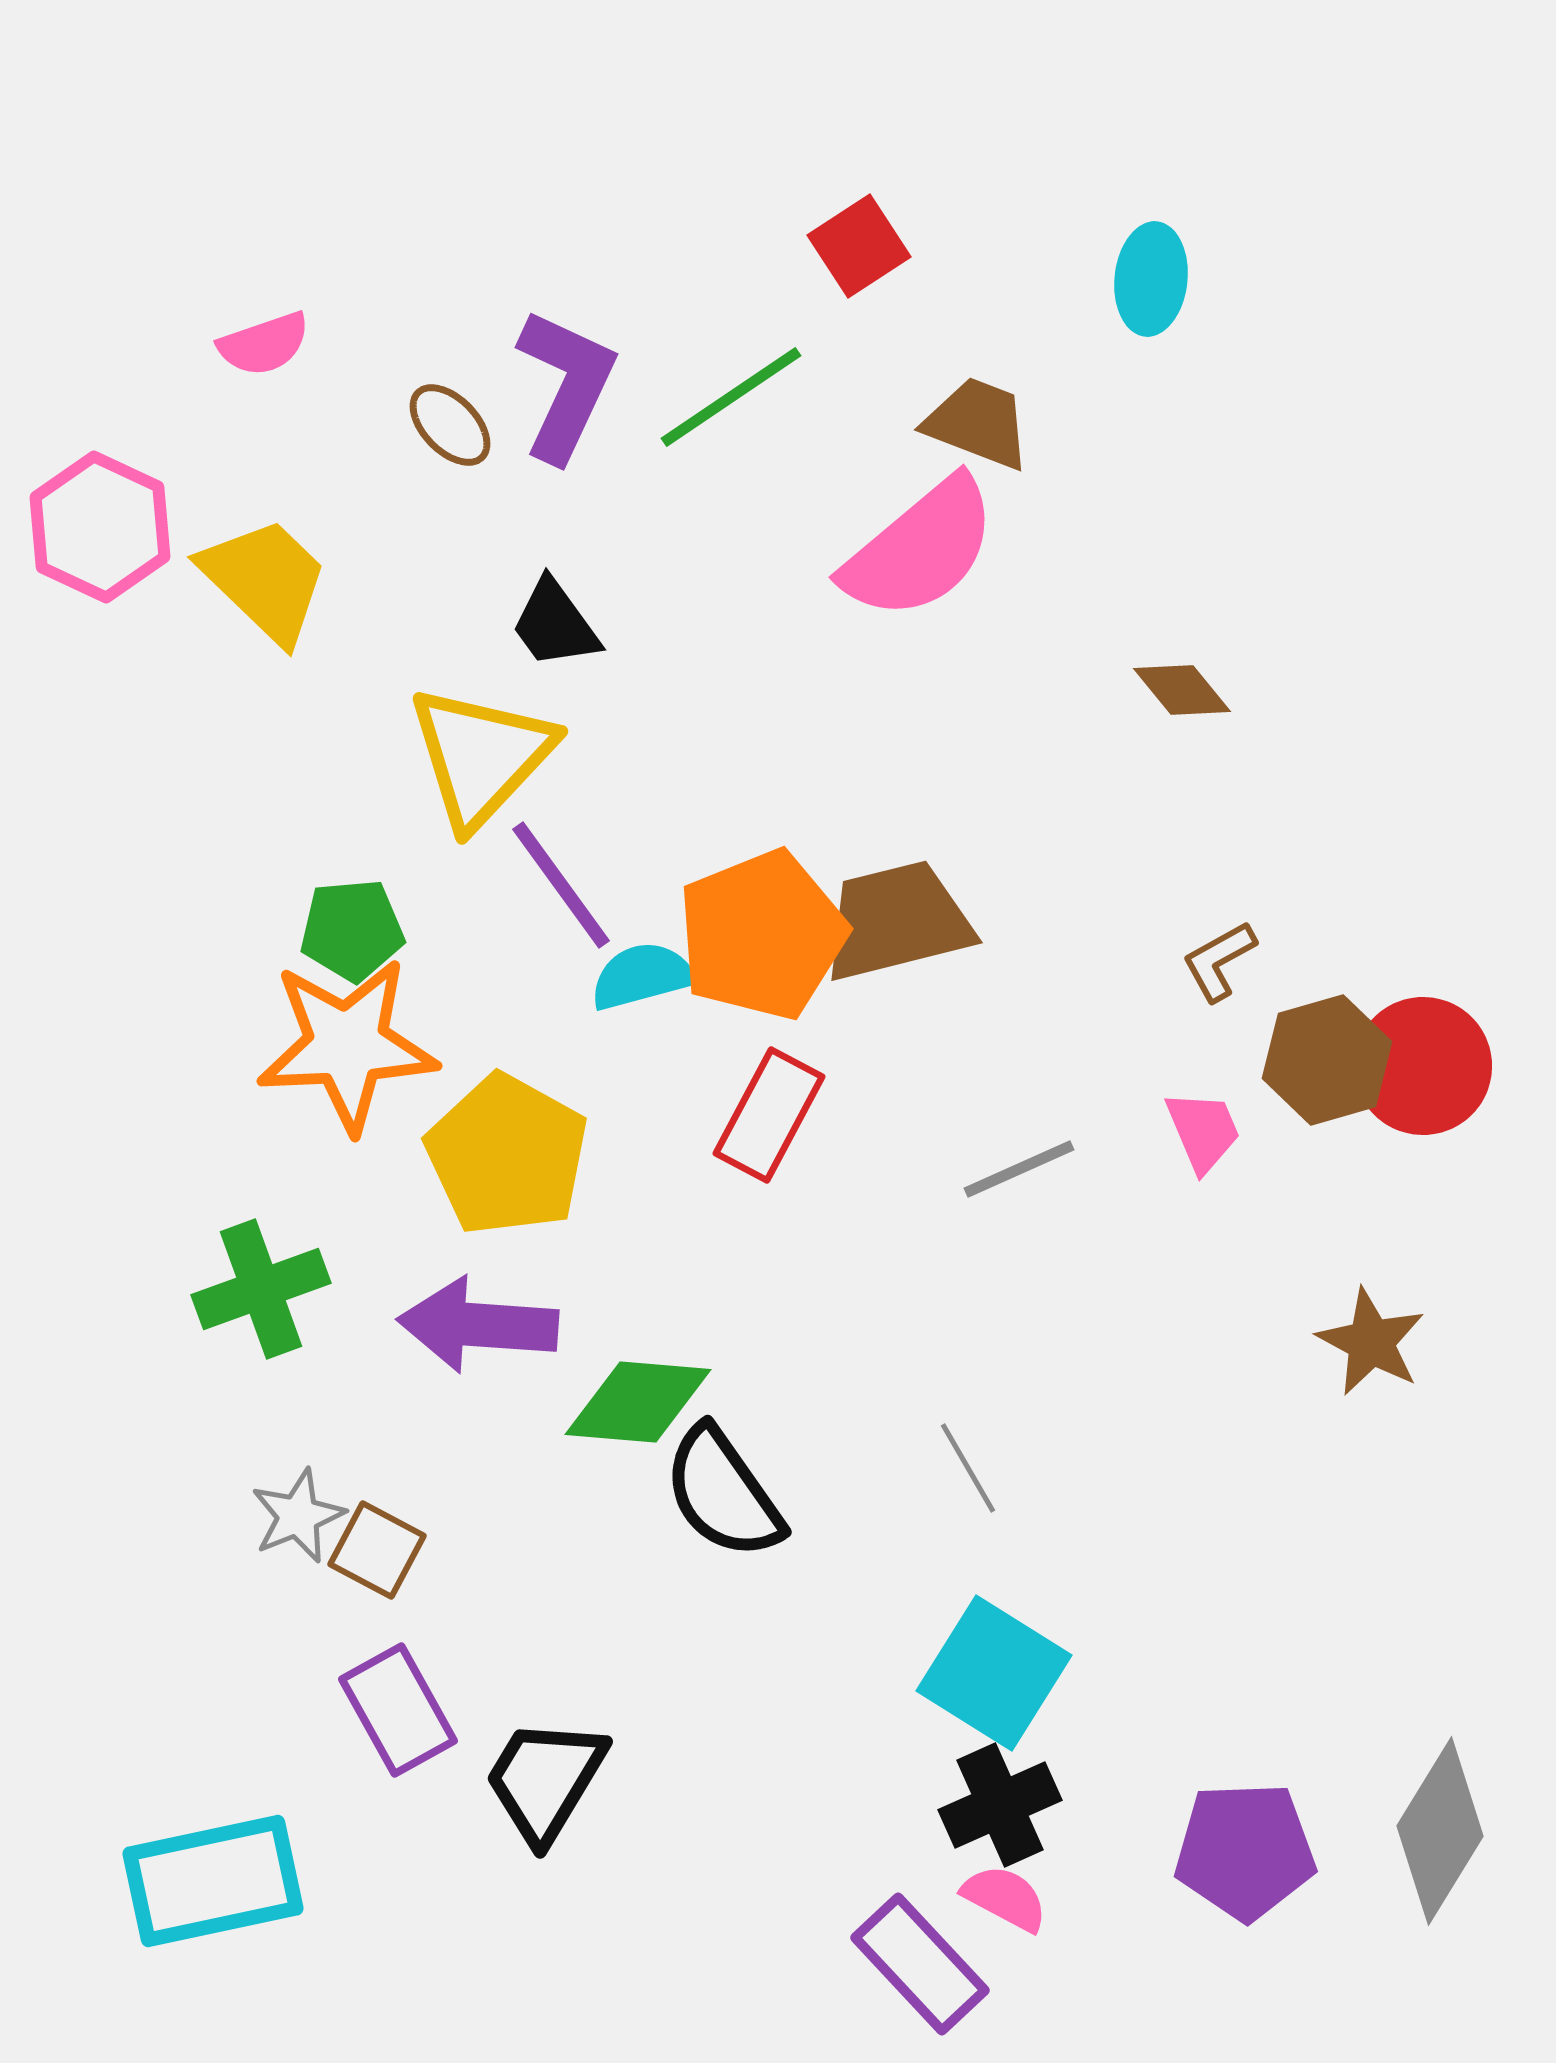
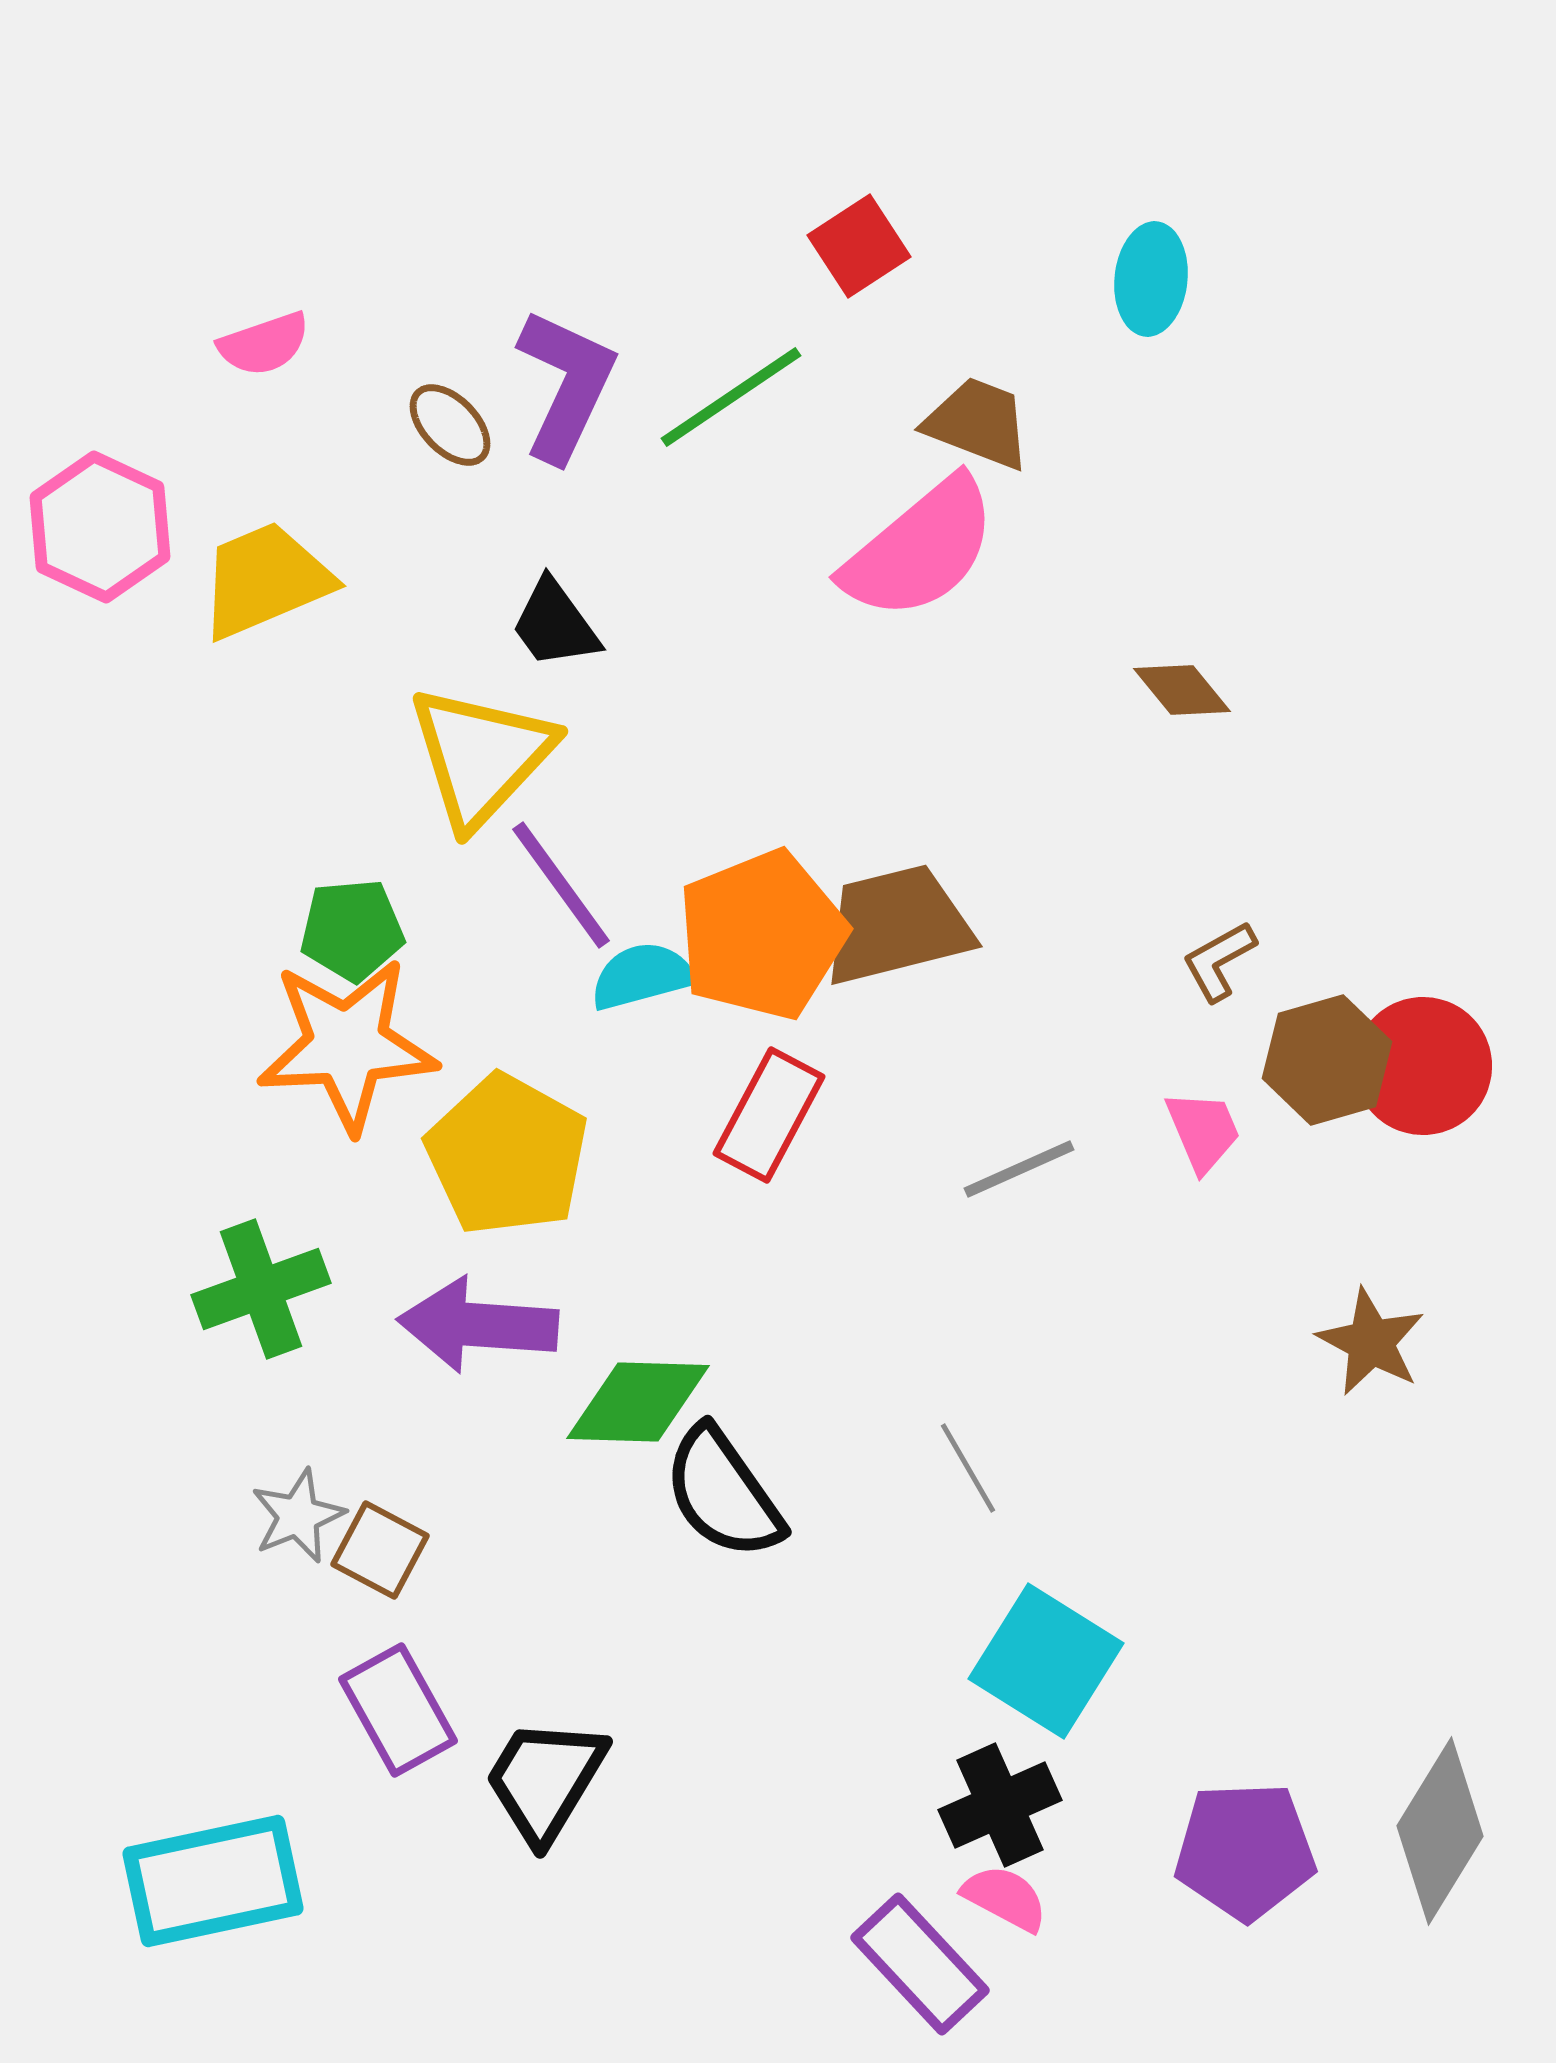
yellow trapezoid at (265, 580): rotated 67 degrees counterclockwise
brown trapezoid at (897, 921): moved 4 px down
green diamond at (638, 1402): rotated 3 degrees counterclockwise
brown square at (377, 1550): moved 3 px right
cyan square at (994, 1673): moved 52 px right, 12 px up
